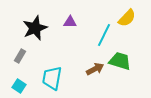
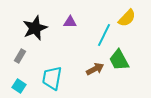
green trapezoid: moved 1 px left, 1 px up; rotated 135 degrees counterclockwise
